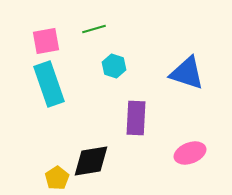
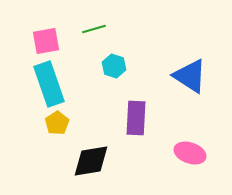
blue triangle: moved 3 px right, 3 px down; rotated 15 degrees clockwise
pink ellipse: rotated 40 degrees clockwise
yellow pentagon: moved 55 px up
